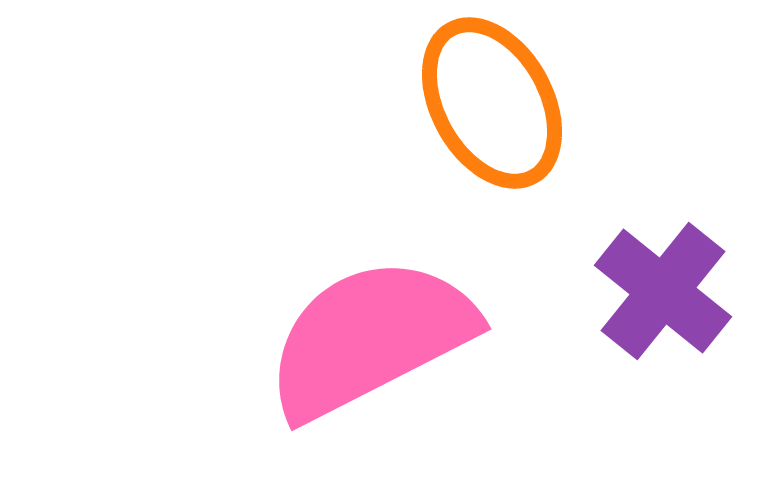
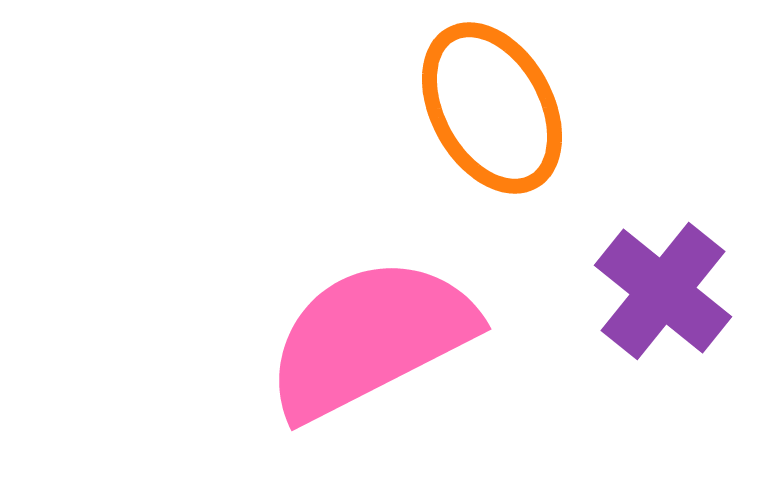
orange ellipse: moved 5 px down
